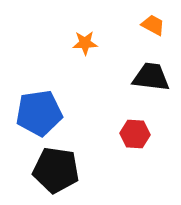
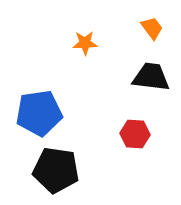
orange trapezoid: moved 1 px left, 3 px down; rotated 25 degrees clockwise
